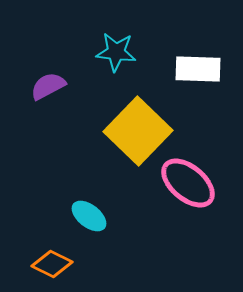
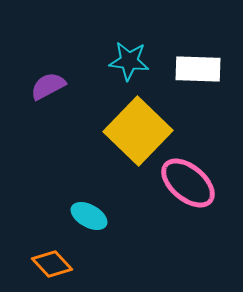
cyan star: moved 13 px right, 9 px down
cyan ellipse: rotated 9 degrees counterclockwise
orange diamond: rotated 21 degrees clockwise
